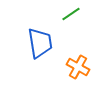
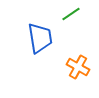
blue trapezoid: moved 5 px up
